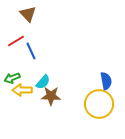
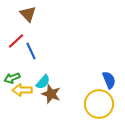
red line: rotated 12 degrees counterclockwise
blue semicircle: moved 3 px right, 1 px up; rotated 12 degrees counterclockwise
brown star: moved 2 px up; rotated 18 degrees clockwise
